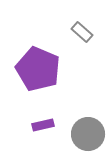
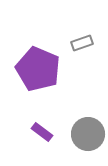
gray rectangle: moved 11 px down; rotated 60 degrees counterclockwise
purple rectangle: moved 1 px left, 7 px down; rotated 50 degrees clockwise
